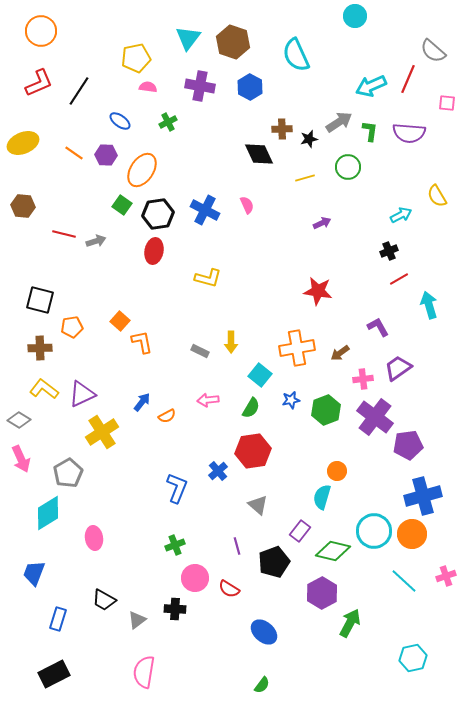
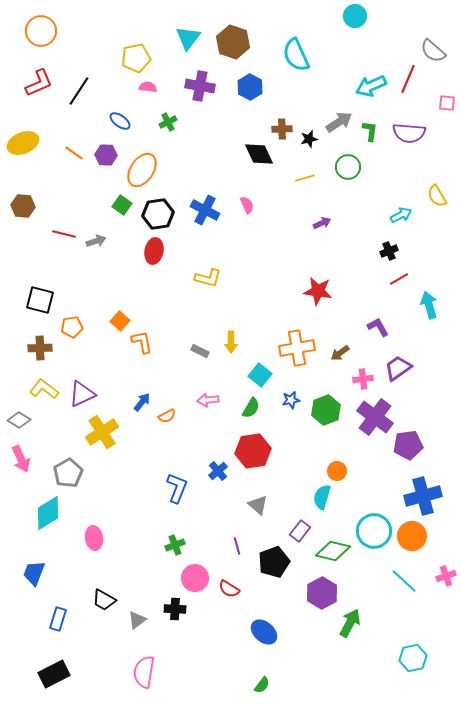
orange circle at (412, 534): moved 2 px down
